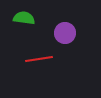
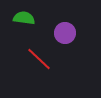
red line: rotated 52 degrees clockwise
